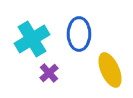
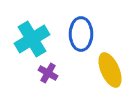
blue ellipse: moved 2 px right
purple cross: moved 1 px left; rotated 18 degrees counterclockwise
